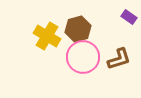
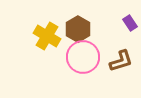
purple rectangle: moved 1 px right, 6 px down; rotated 21 degrees clockwise
brown hexagon: rotated 15 degrees counterclockwise
brown L-shape: moved 2 px right, 2 px down
